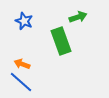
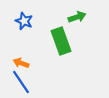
green arrow: moved 1 px left
orange arrow: moved 1 px left, 1 px up
blue line: rotated 15 degrees clockwise
